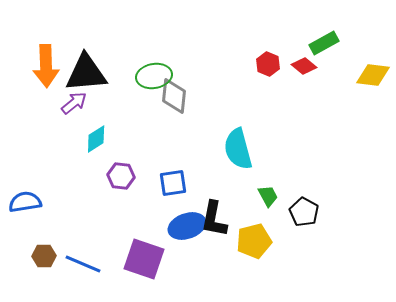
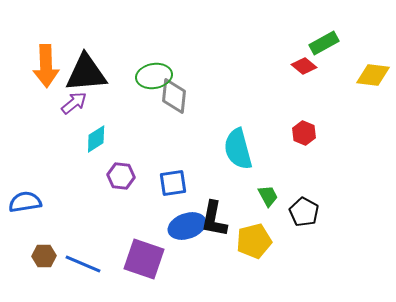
red hexagon: moved 36 px right, 69 px down
